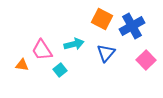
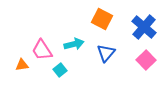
blue cross: moved 12 px right, 1 px down; rotated 20 degrees counterclockwise
orange triangle: rotated 16 degrees counterclockwise
